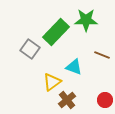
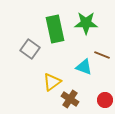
green star: moved 3 px down
green rectangle: moved 1 px left, 3 px up; rotated 56 degrees counterclockwise
cyan triangle: moved 10 px right
brown cross: moved 3 px right, 1 px up; rotated 18 degrees counterclockwise
